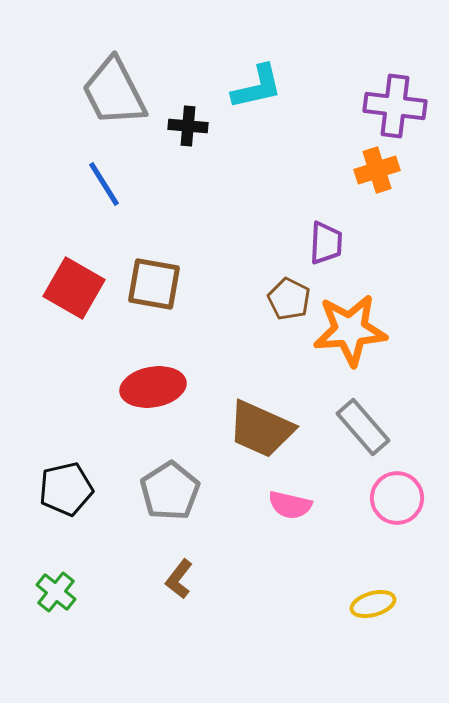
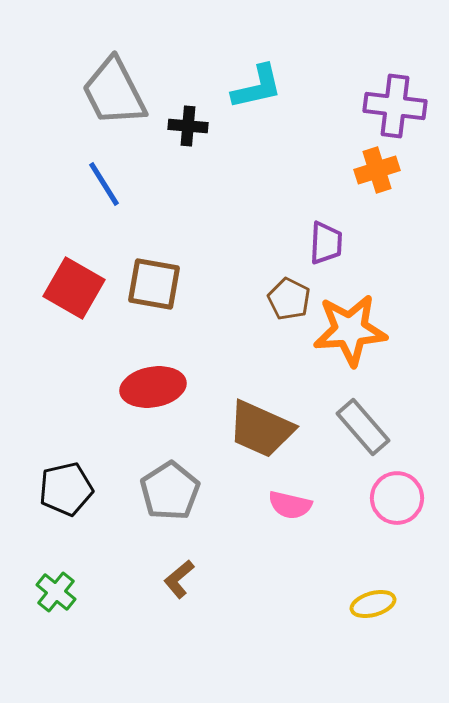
brown L-shape: rotated 12 degrees clockwise
